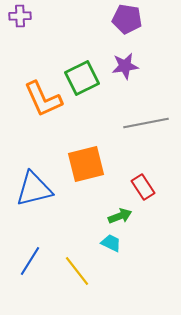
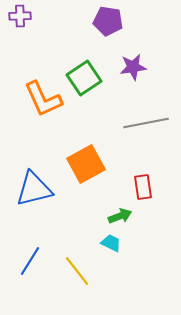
purple pentagon: moved 19 px left, 2 px down
purple star: moved 8 px right, 1 px down
green square: moved 2 px right; rotated 8 degrees counterclockwise
orange square: rotated 15 degrees counterclockwise
red rectangle: rotated 25 degrees clockwise
